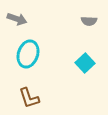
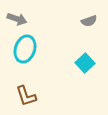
gray semicircle: rotated 21 degrees counterclockwise
cyan ellipse: moved 3 px left, 5 px up
brown L-shape: moved 3 px left, 2 px up
